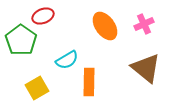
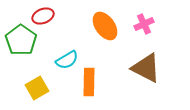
brown triangle: rotated 12 degrees counterclockwise
